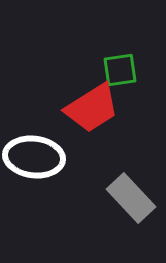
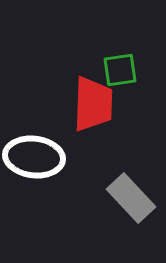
red trapezoid: moved 1 px right, 4 px up; rotated 56 degrees counterclockwise
